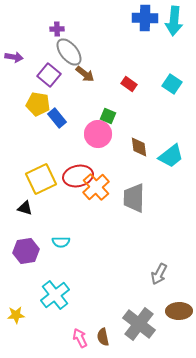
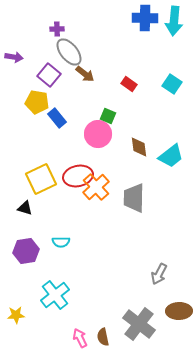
yellow pentagon: moved 1 px left, 2 px up
